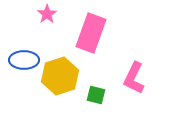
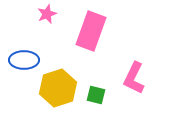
pink star: rotated 12 degrees clockwise
pink rectangle: moved 2 px up
yellow hexagon: moved 2 px left, 12 px down
